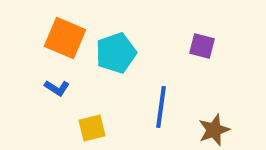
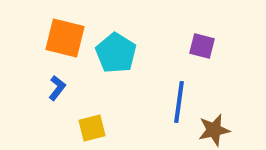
orange square: rotated 9 degrees counterclockwise
cyan pentagon: rotated 21 degrees counterclockwise
blue L-shape: rotated 85 degrees counterclockwise
blue line: moved 18 px right, 5 px up
brown star: rotated 8 degrees clockwise
